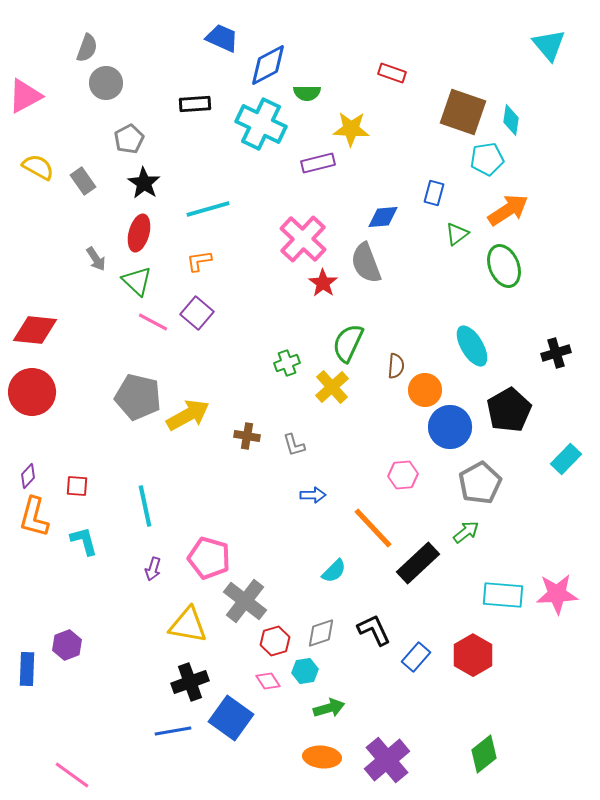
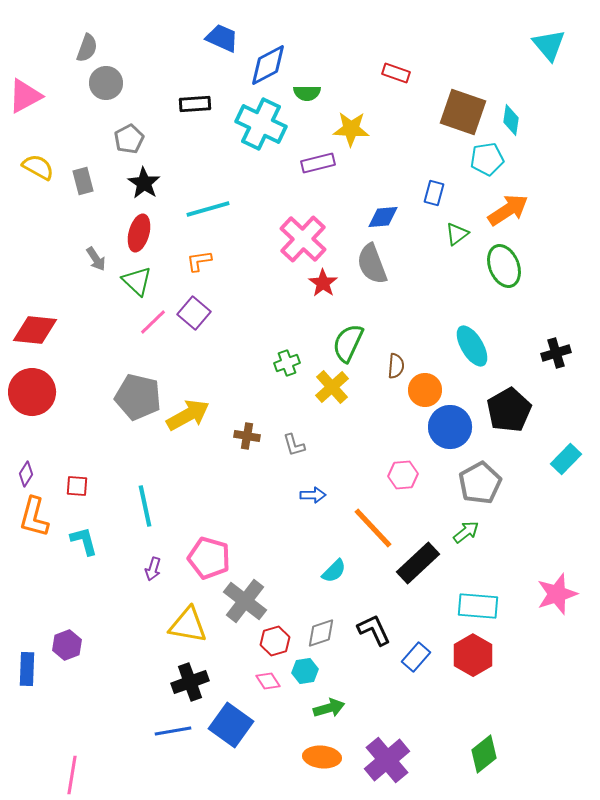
red rectangle at (392, 73): moved 4 px right
gray rectangle at (83, 181): rotated 20 degrees clockwise
gray semicircle at (366, 263): moved 6 px right, 1 px down
purple square at (197, 313): moved 3 px left
pink line at (153, 322): rotated 72 degrees counterclockwise
purple diamond at (28, 476): moved 2 px left, 2 px up; rotated 10 degrees counterclockwise
pink star at (557, 594): rotated 15 degrees counterclockwise
cyan rectangle at (503, 595): moved 25 px left, 11 px down
blue square at (231, 718): moved 7 px down
pink line at (72, 775): rotated 63 degrees clockwise
